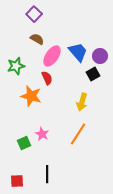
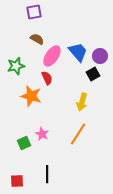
purple square: moved 2 px up; rotated 35 degrees clockwise
